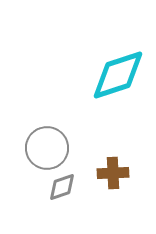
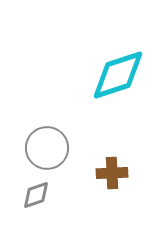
brown cross: moved 1 px left
gray diamond: moved 26 px left, 8 px down
